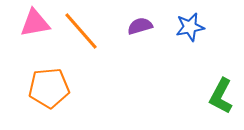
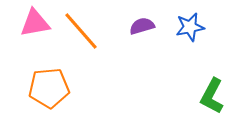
purple semicircle: moved 2 px right
green L-shape: moved 9 px left
